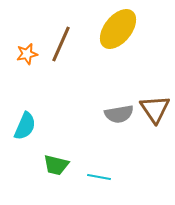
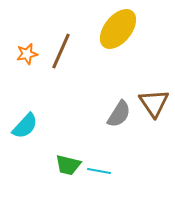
brown line: moved 7 px down
brown triangle: moved 1 px left, 6 px up
gray semicircle: rotated 48 degrees counterclockwise
cyan semicircle: rotated 20 degrees clockwise
green trapezoid: moved 12 px right
cyan line: moved 6 px up
